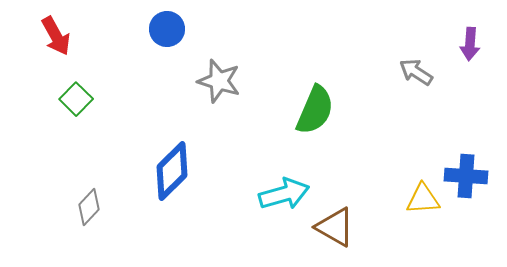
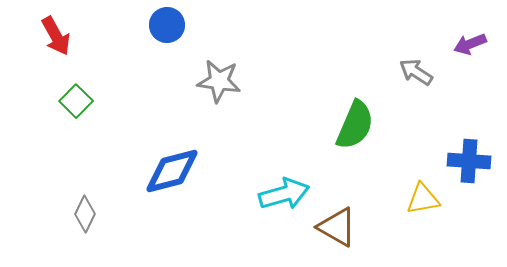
blue circle: moved 4 px up
purple arrow: rotated 64 degrees clockwise
gray star: rotated 9 degrees counterclockwise
green square: moved 2 px down
green semicircle: moved 40 px right, 15 px down
blue diamond: rotated 30 degrees clockwise
blue cross: moved 3 px right, 15 px up
yellow triangle: rotated 6 degrees counterclockwise
gray diamond: moved 4 px left, 7 px down; rotated 18 degrees counterclockwise
brown triangle: moved 2 px right
